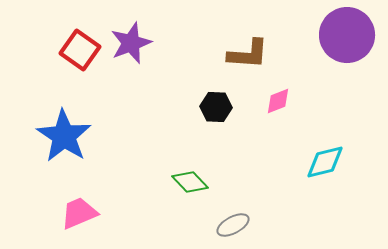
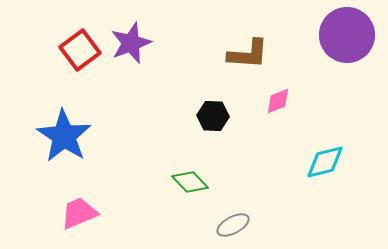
red square: rotated 18 degrees clockwise
black hexagon: moved 3 px left, 9 px down
